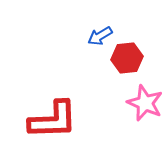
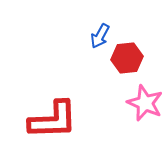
blue arrow: rotated 30 degrees counterclockwise
